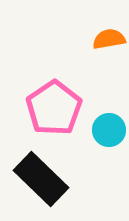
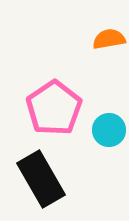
black rectangle: rotated 16 degrees clockwise
